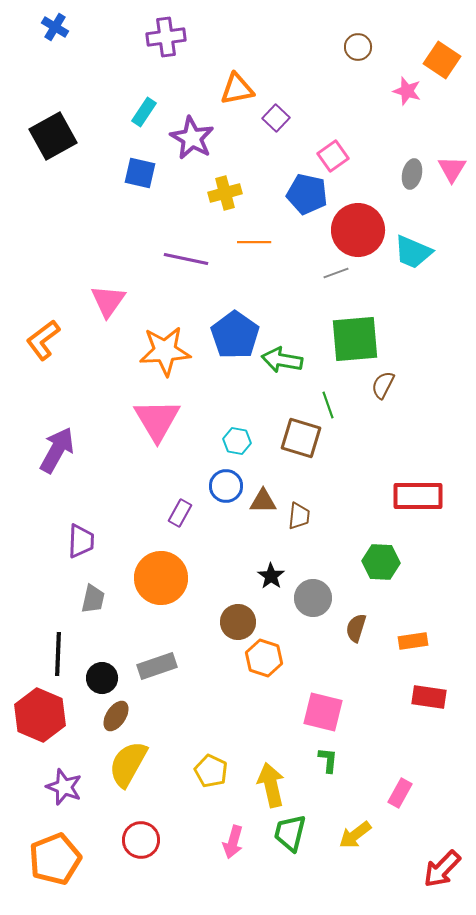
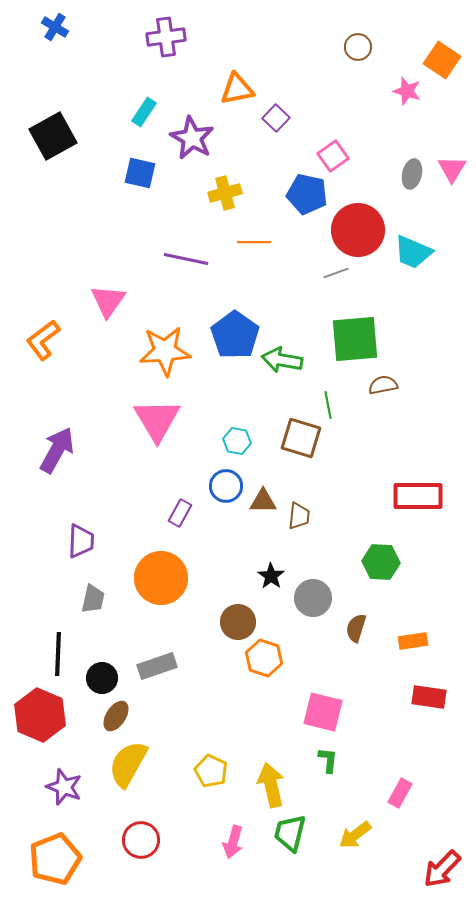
brown semicircle at (383, 385): rotated 52 degrees clockwise
green line at (328, 405): rotated 8 degrees clockwise
